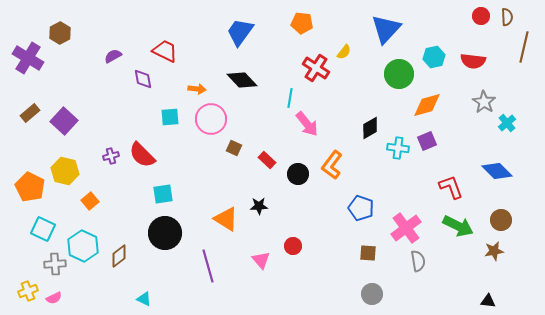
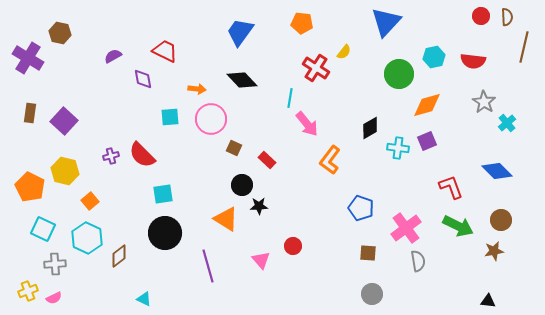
blue triangle at (386, 29): moved 7 px up
brown hexagon at (60, 33): rotated 20 degrees counterclockwise
brown rectangle at (30, 113): rotated 42 degrees counterclockwise
orange L-shape at (332, 165): moved 2 px left, 5 px up
black circle at (298, 174): moved 56 px left, 11 px down
cyan hexagon at (83, 246): moved 4 px right, 8 px up
